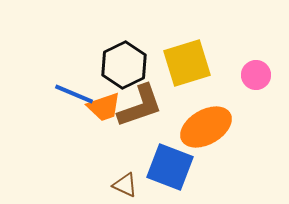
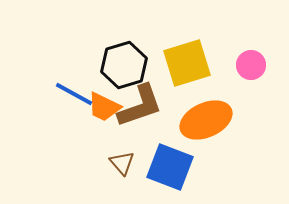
black hexagon: rotated 9 degrees clockwise
pink circle: moved 5 px left, 10 px up
blue line: rotated 6 degrees clockwise
orange trapezoid: rotated 45 degrees clockwise
orange ellipse: moved 7 px up; rotated 6 degrees clockwise
brown triangle: moved 3 px left, 22 px up; rotated 24 degrees clockwise
